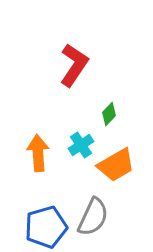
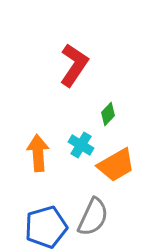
green diamond: moved 1 px left
cyan cross: rotated 25 degrees counterclockwise
